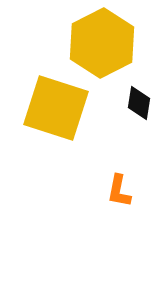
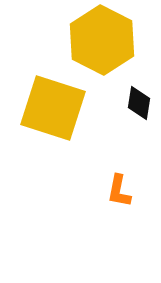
yellow hexagon: moved 3 px up; rotated 6 degrees counterclockwise
yellow square: moved 3 px left
